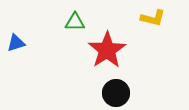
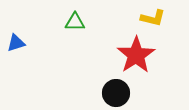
red star: moved 29 px right, 5 px down
